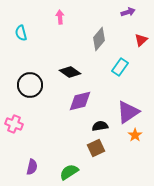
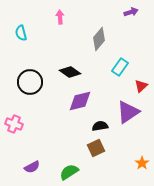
purple arrow: moved 3 px right
red triangle: moved 46 px down
black circle: moved 3 px up
orange star: moved 7 px right, 28 px down
purple semicircle: rotated 49 degrees clockwise
